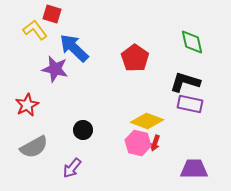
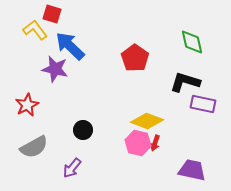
blue arrow: moved 4 px left, 2 px up
purple rectangle: moved 13 px right
purple trapezoid: moved 2 px left, 1 px down; rotated 12 degrees clockwise
